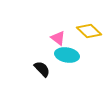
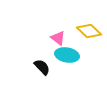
black semicircle: moved 2 px up
